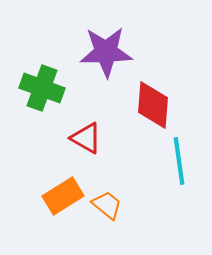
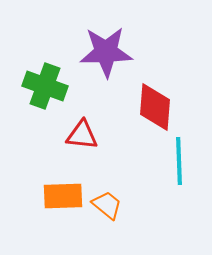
green cross: moved 3 px right, 2 px up
red diamond: moved 2 px right, 2 px down
red triangle: moved 4 px left, 3 px up; rotated 24 degrees counterclockwise
cyan line: rotated 6 degrees clockwise
orange rectangle: rotated 30 degrees clockwise
